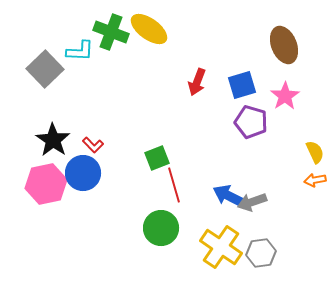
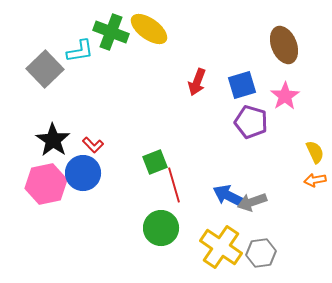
cyan L-shape: rotated 12 degrees counterclockwise
green square: moved 2 px left, 4 px down
